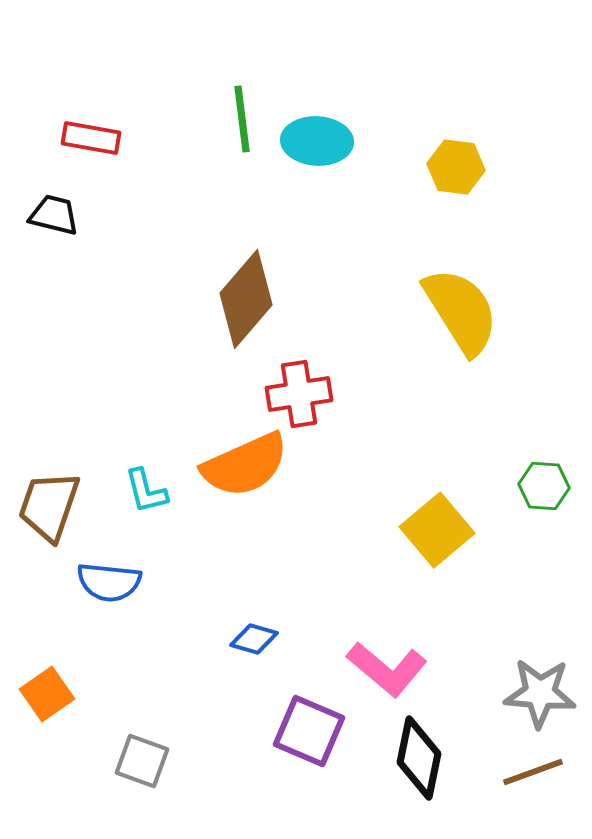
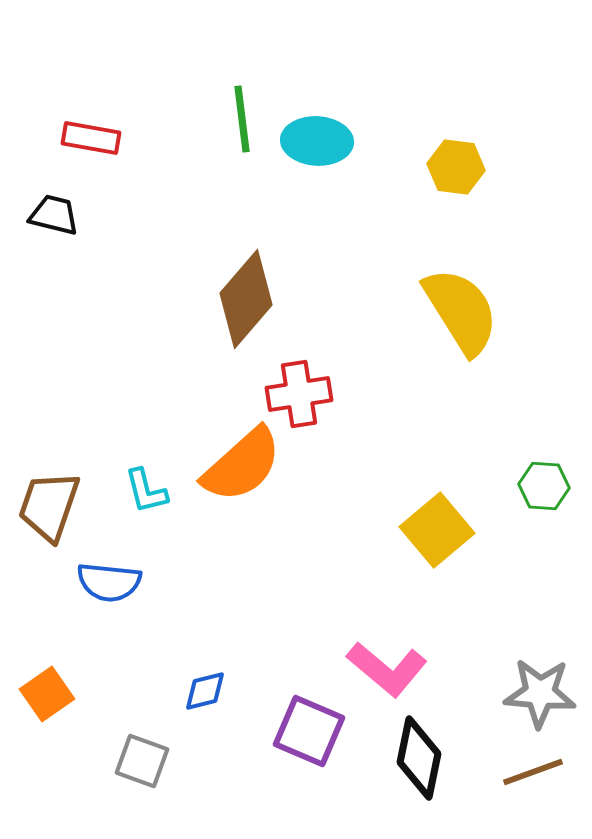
orange semicircle: moved 3 px left; rotated 18 degrees counterclockwise
blue diamond: moved 49 px left, 52 px down; rotated 30 degrees counterclockwise
